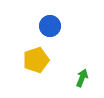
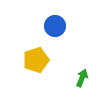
blue circle: moved 5 px right
